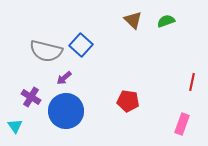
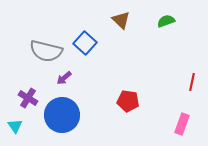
brown triangle: moved 12 px left
blue square: moved 4 px right, 2 px up
purple cross: moved 3 px left, 1 px down
blue circle: moved 4 px left, 4 px down
